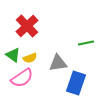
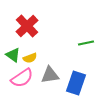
gray triangle: moved 8 px left, 12 px down
